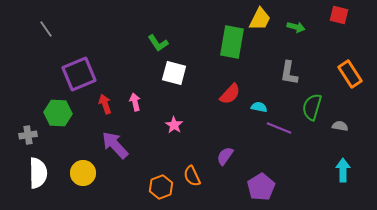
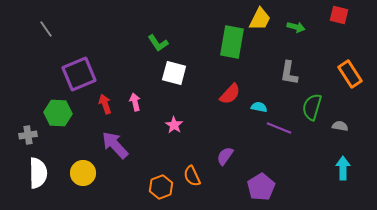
cyan arrow: moved 2 px up
